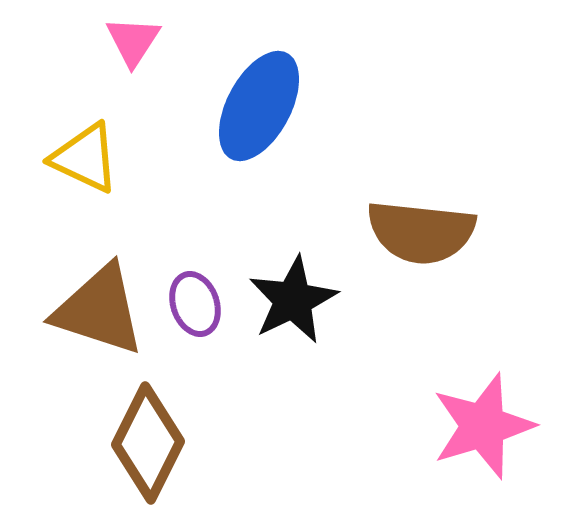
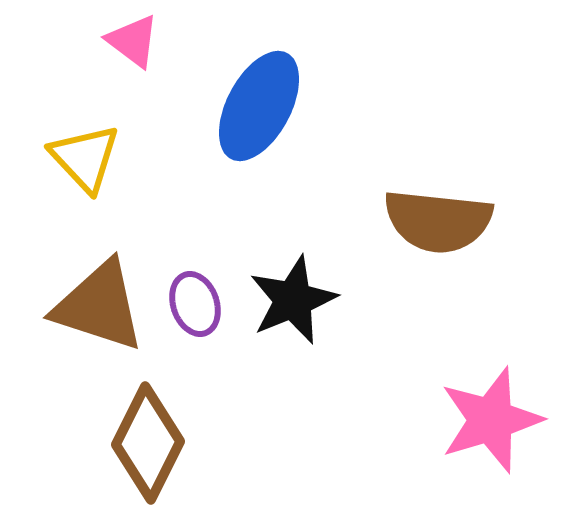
pink triangle: rotated 26 degrees counterclockwise
yellow triangle: rotated 22 degrees clockwise
brown semicircle: moved 17 px right, 11 px up
black star: rotated 4 degrees clockwise
brown triangle: moved 4 px up
pink star: moved 8 px right, 6 px up
